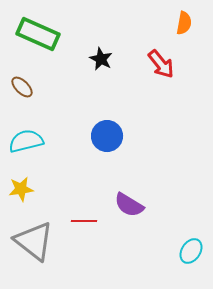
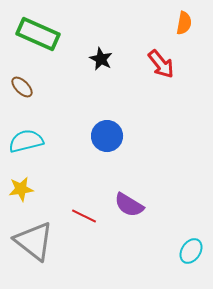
red line: moved 5 px up; rotated 25 degrees clockwise
